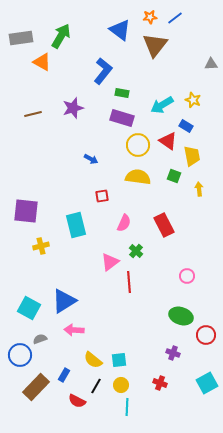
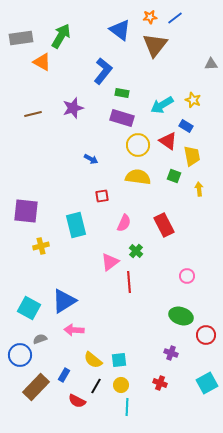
purple cross at (173, 353): moved 2 px left
